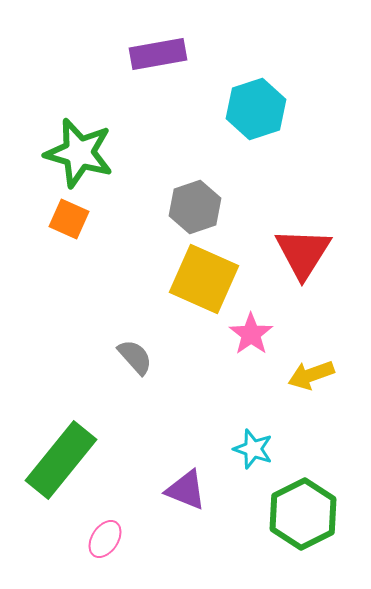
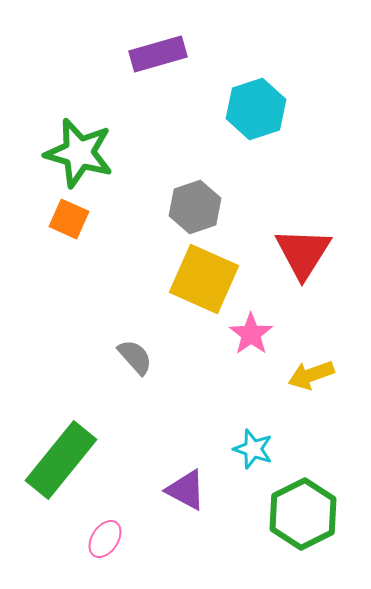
purple rectangle: rotated 6 degrees counterclockwise
purple triangle: rotated 6 degrees clockwise
